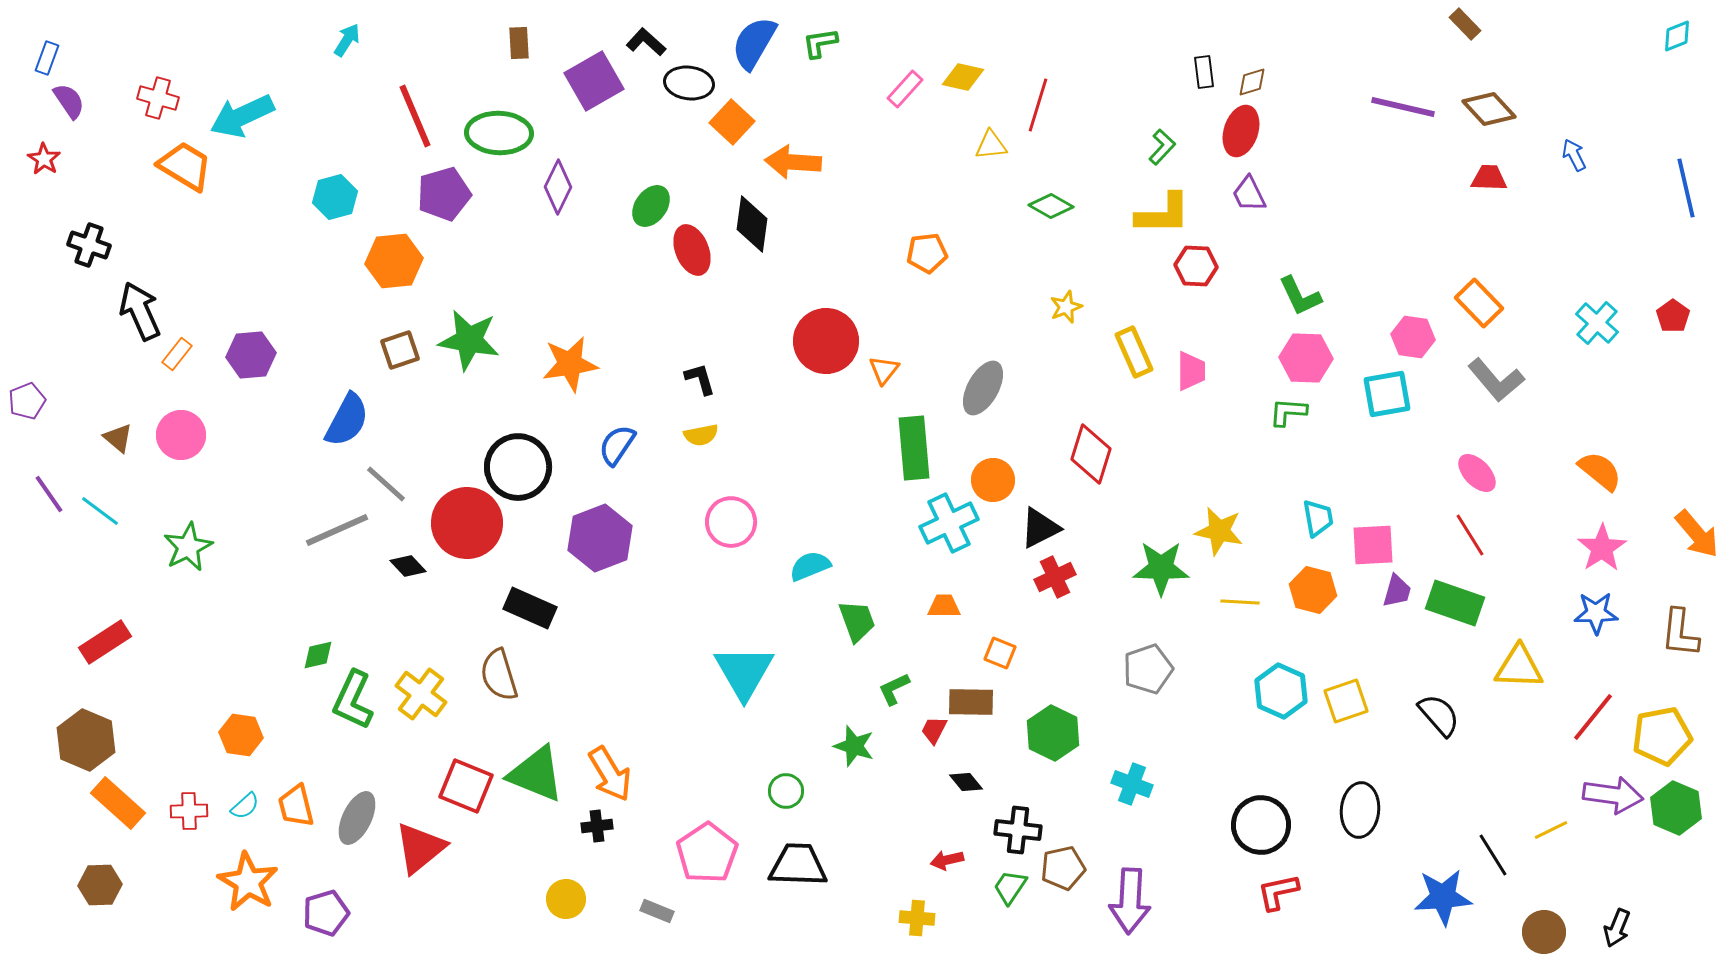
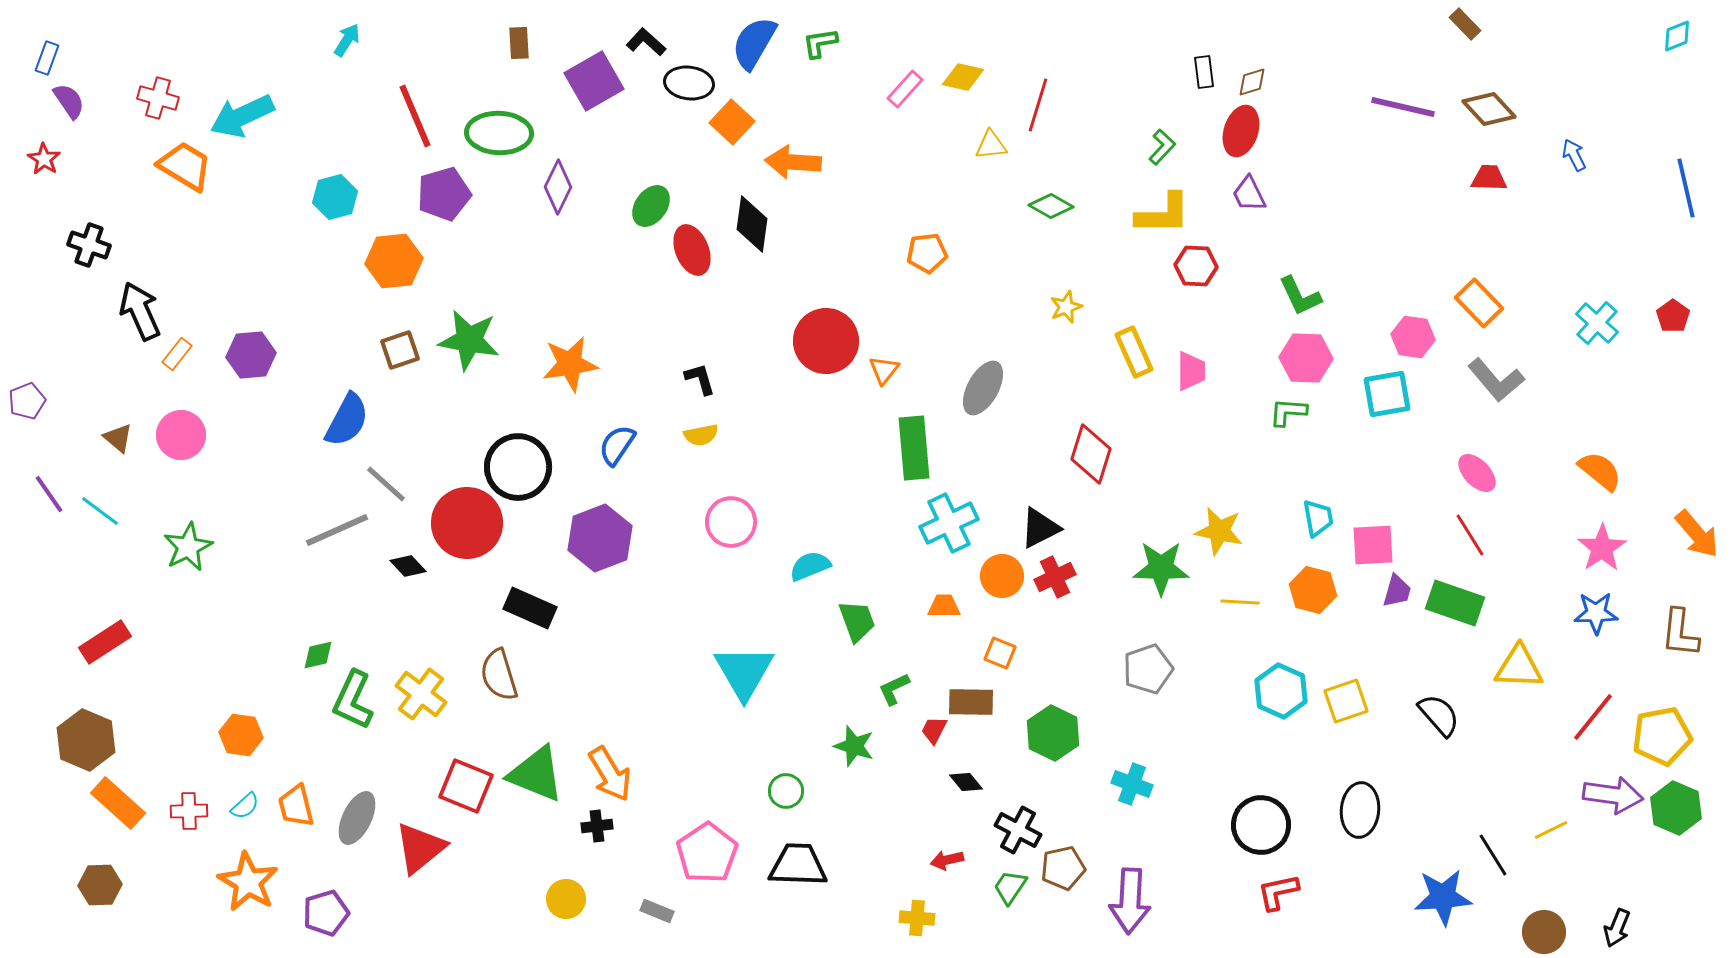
orange circle at (993, 480): moved 9 px right, 96 px down
black cross at (1018, 830): rotated 21 degrees clockwise
